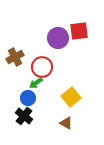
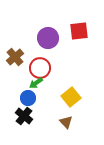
purple circle: moved 10 px left
brown cross: rotated 12 degrees counterclockwise
red circle: moved 2 px left, 1 px down
brown triangle: moved 1 px up; rotated 16 degrees clockwise
